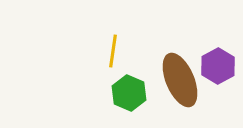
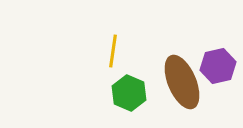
purple hexagon: rotated 16 degrees clockwise
brown ellipse: moved 2 px right, 2 px down
